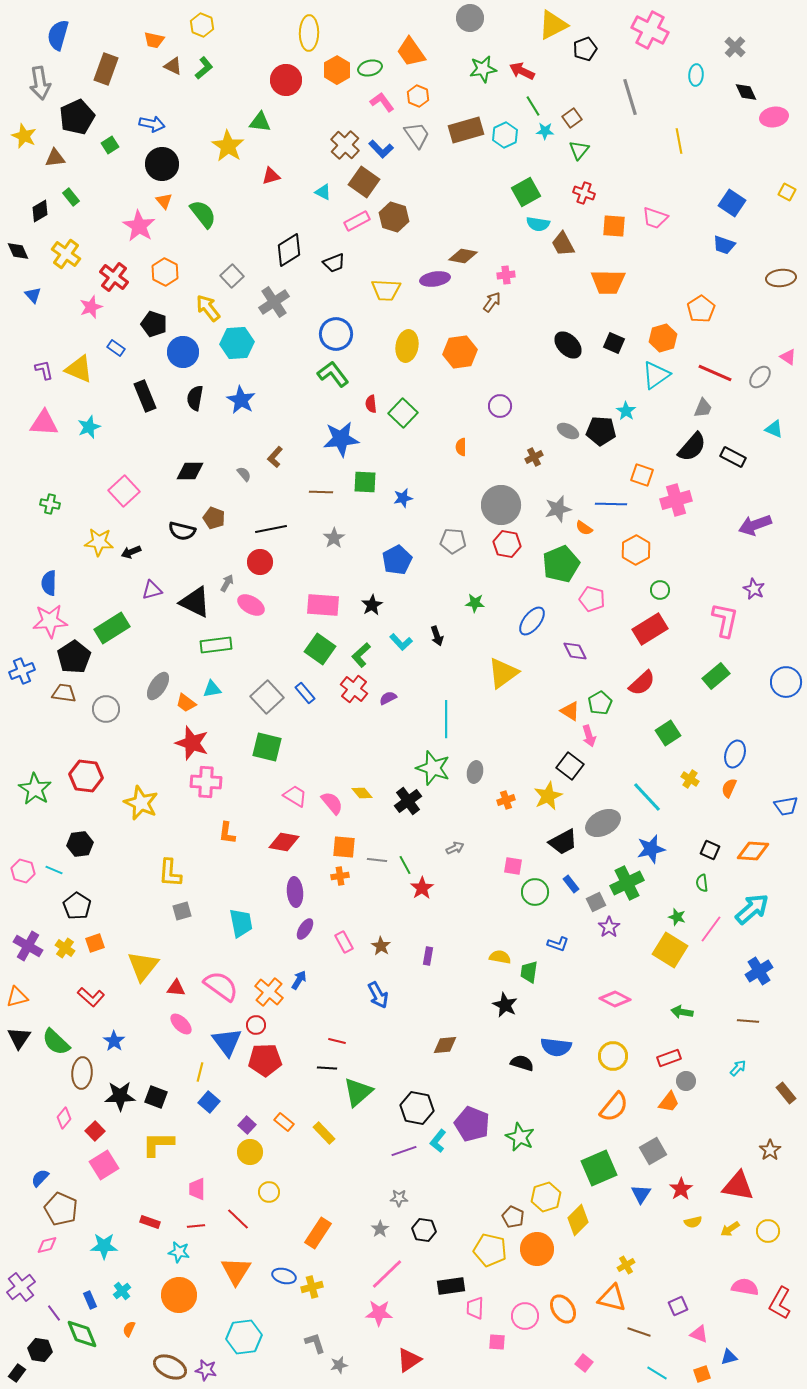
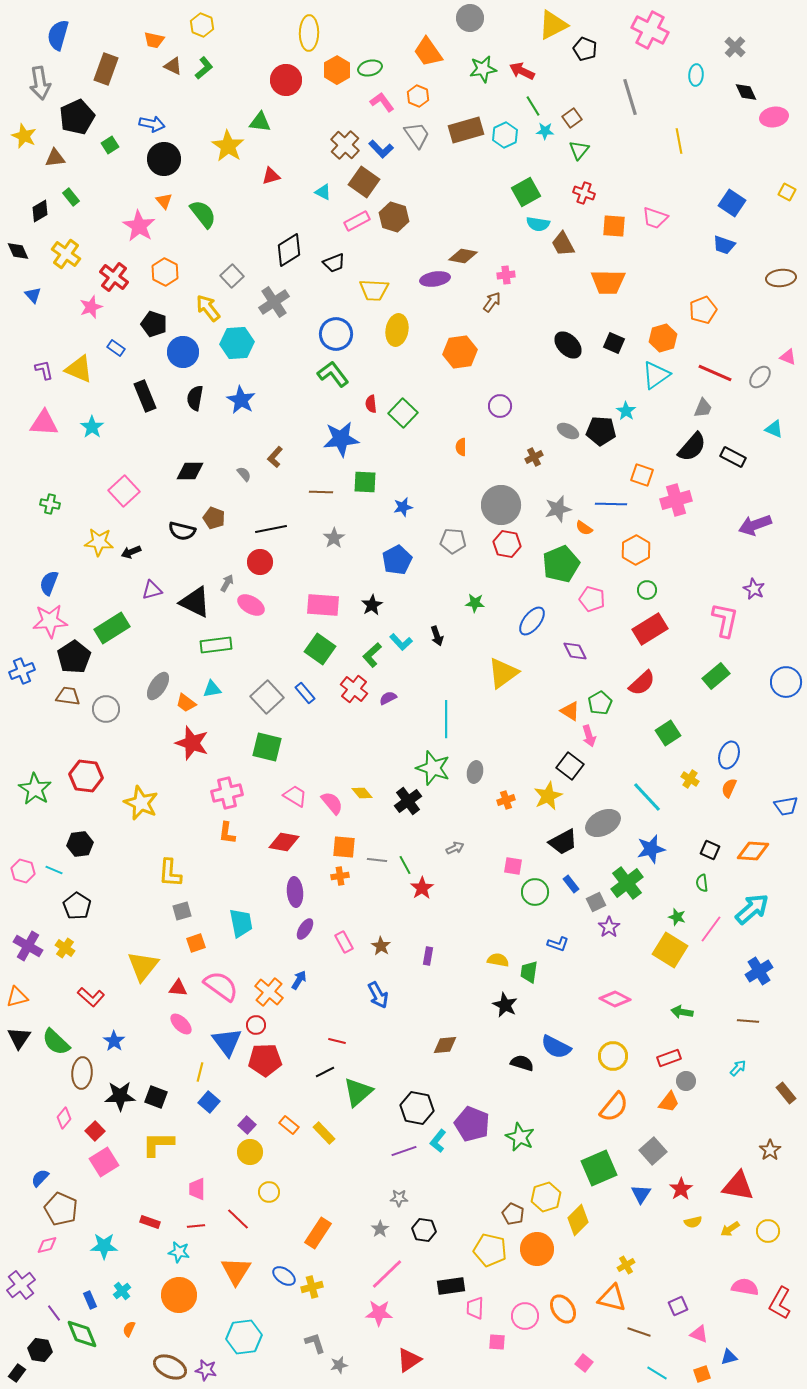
black pentagon at (585, 49): rotated 30 degrees counterclockwise
orange trapezoid at (411, 52): moved 17 px right
black circle at (162, 164): moved 2 px right, 5 px up
yellow trapezoid at (386, 290): moved 12 px left
orange pentagon at (701, 309): moved 2 px right, 1 px down; rotated 12 degrees clockwise
yellow ellipse at (407, 346): moved 10 px left, 16 px up
pink triangle at (788, 357): rotated 12 degrees counterclockwise
cyan star at (89, 427): moved 3 px right; rotated 15 degrees counterclockwise
blue star at (403, 498): moved 9 px down
blue semicircle at (49, 583): rotated 20 degrees clockwise
green circle at (660, 590): moved 13 px left
green L-shape at (361, 655): moved 11 px right
brown trapezoid at (64, 693): moved 4 px right, 3 px down
blue ellipse at (735, 754): moved 6 px left, 1 px down
pink cross at (206, 782): moved 21 px right, 11 px down; rotated 16 degrees counterclockwise
green cross at (627, 883): rotated 12 degrees counterclockwise
orange square at (95, 943): moved 101 px right
yellow semicircle at (500, 957): moved 2 px left, 3 px down
red triangle at (176, 988): moved 2 px right
blue semicircle at (556, 1047): rotated 20 degrees clockwise
black line at (327, 1068): moved 2 px left, 4 px down; rotated 30 degrees counterclockwise
orange rectangle at (284, 1122): moved 5 px right, 3 px down
gray square at (653, 1151): rotated 12 degrees counterclockwise
pink square at (104, 1165): moved 3 px up
brown pentagon at (513, 1217): moved 3 px up
blue ellipse at (284, 1276): rotated 20 degrees clockwise
purple cross at (21, 1287): moved 2 px up
